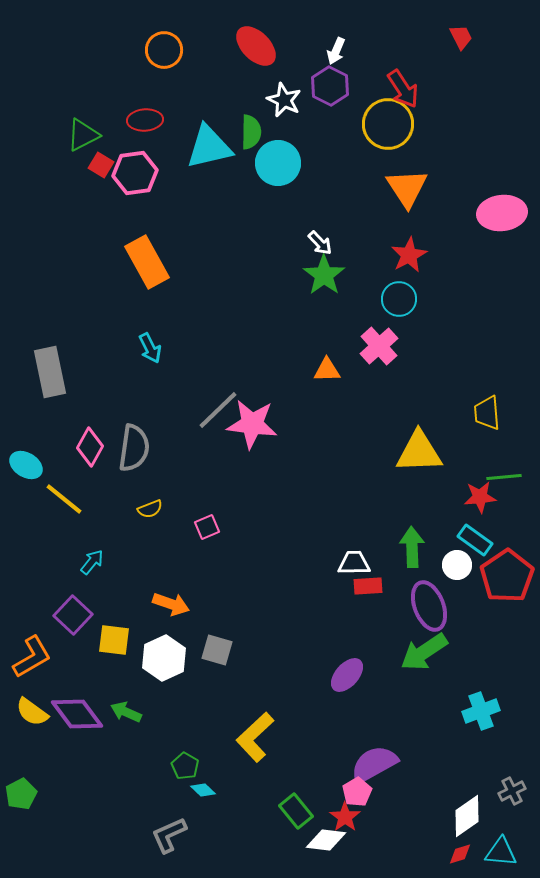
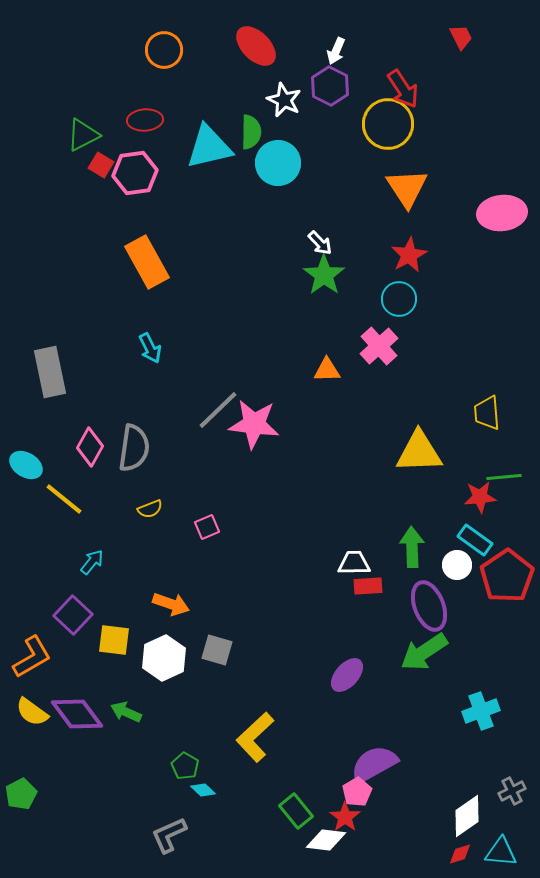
pink star at (252, 424): moved 2 px right
